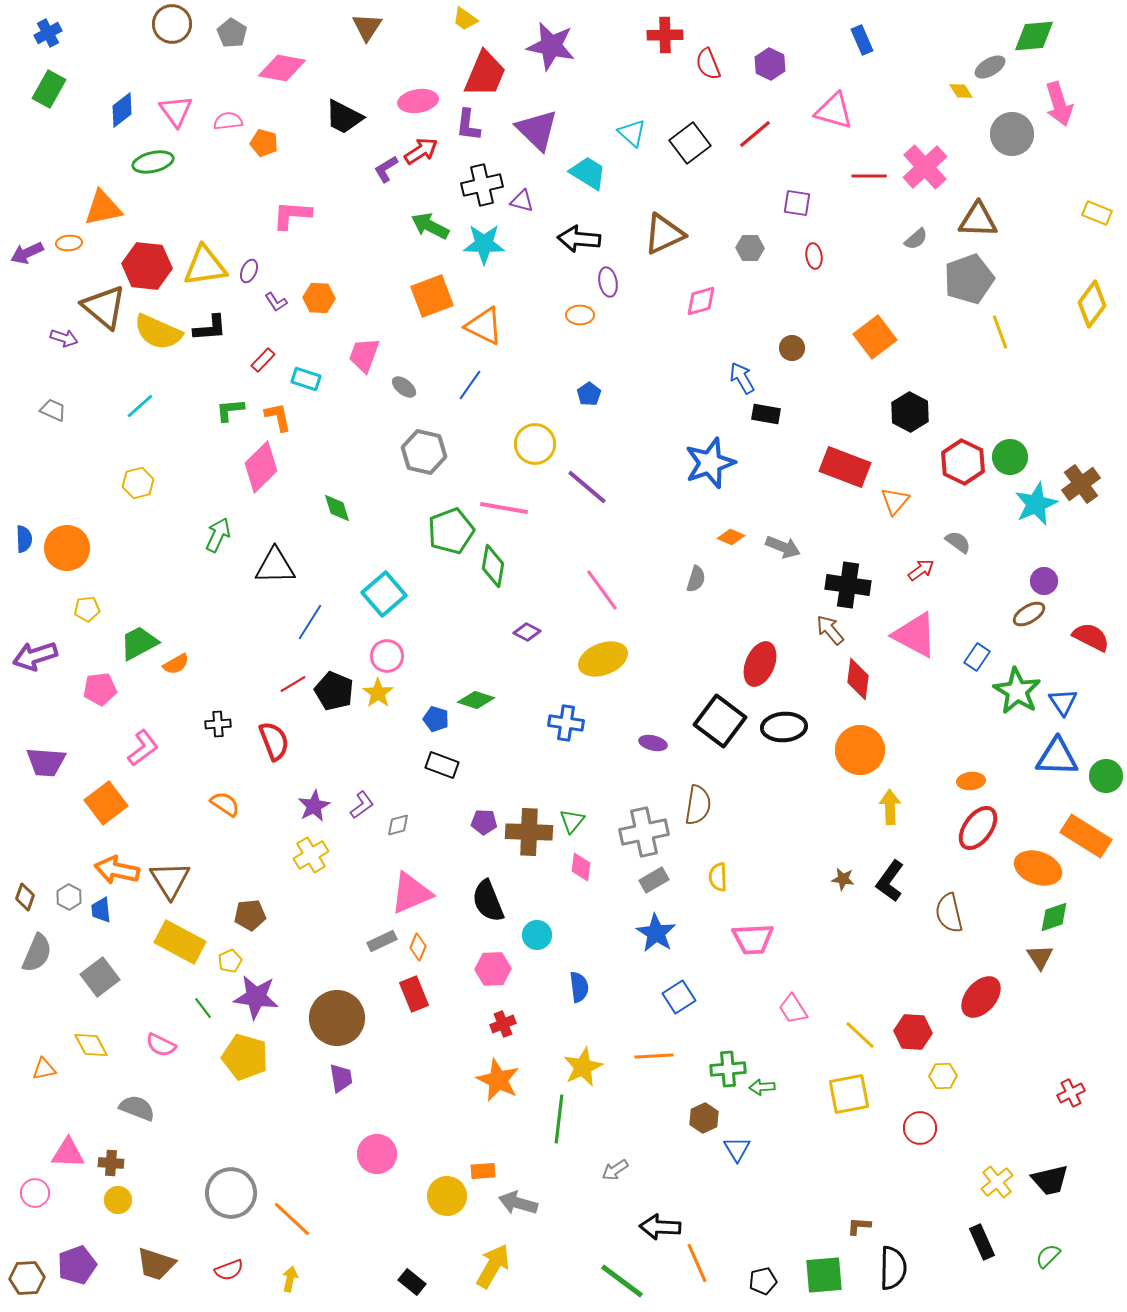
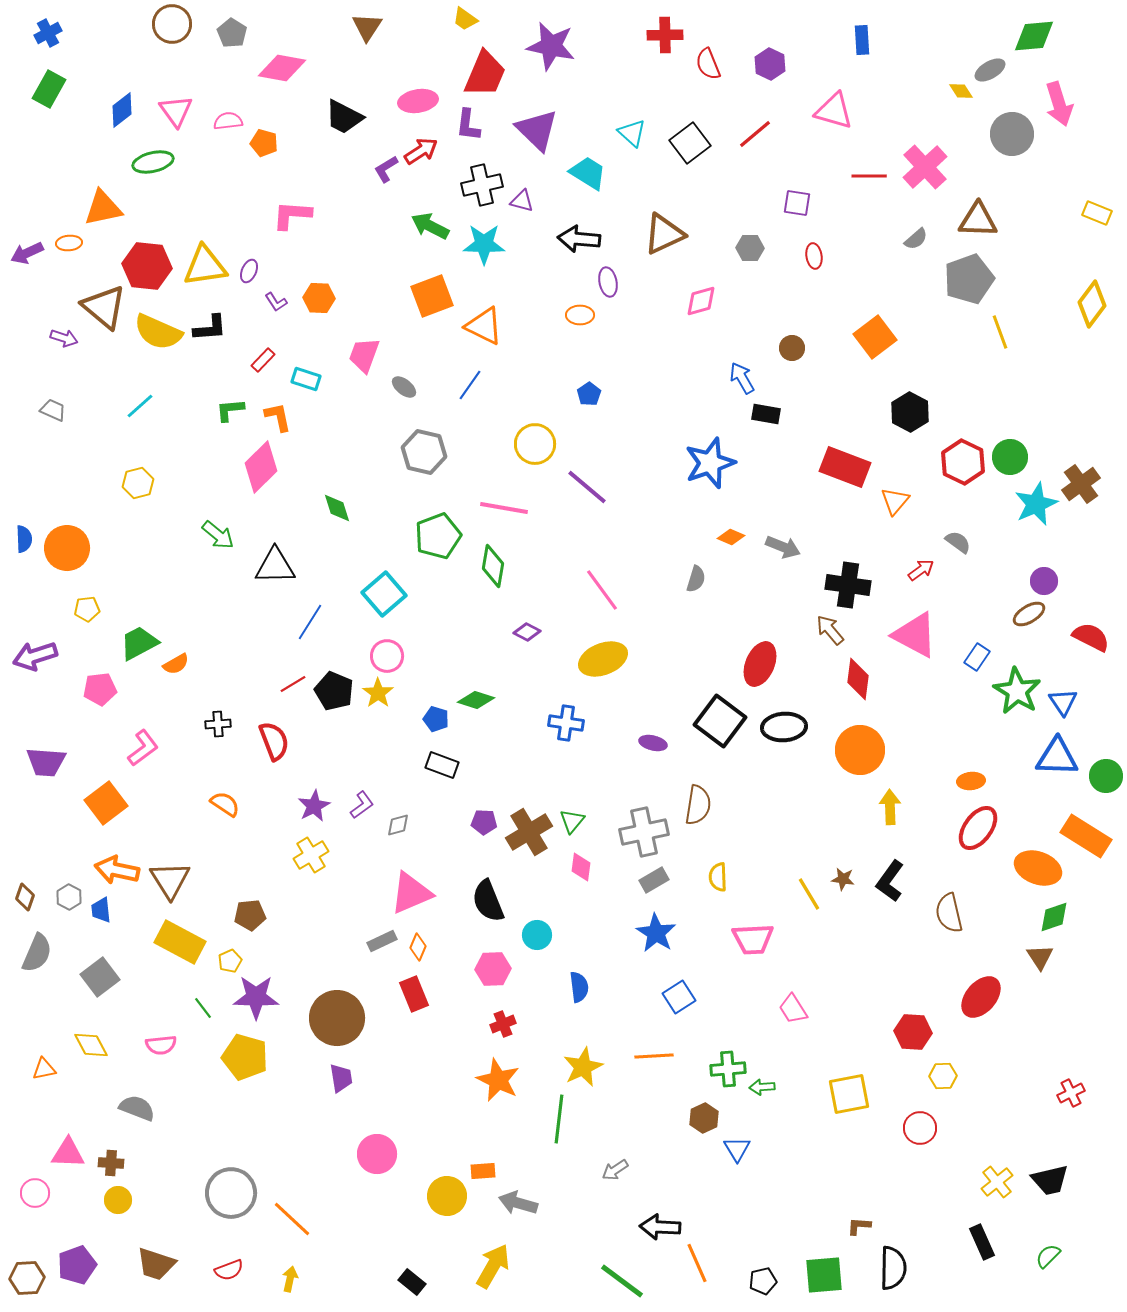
blue rectangle at (862, 40): rotated 20 degrees clockwise
gray ellipse at (990, 67): moved 3 px down
green pentagon at (451, 531): moved 13 px left, 5 px down
green arrow at (218, 535): rotated 104 degrees clockwise
brown cross at (529, 832): rotated 33 degrees counterclockwise
purple star at (256, 997): rotated 6 degrees counterclockwise
yellow line at (860, 1035): moved 51 px left, 141 px up; rotated 16 degrees clockwise
pink semicircle at (161, 1045): rotated 32 degrees counterclockwise
